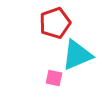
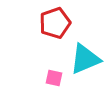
cyan triangle: moved 8 px right, 4 px down
